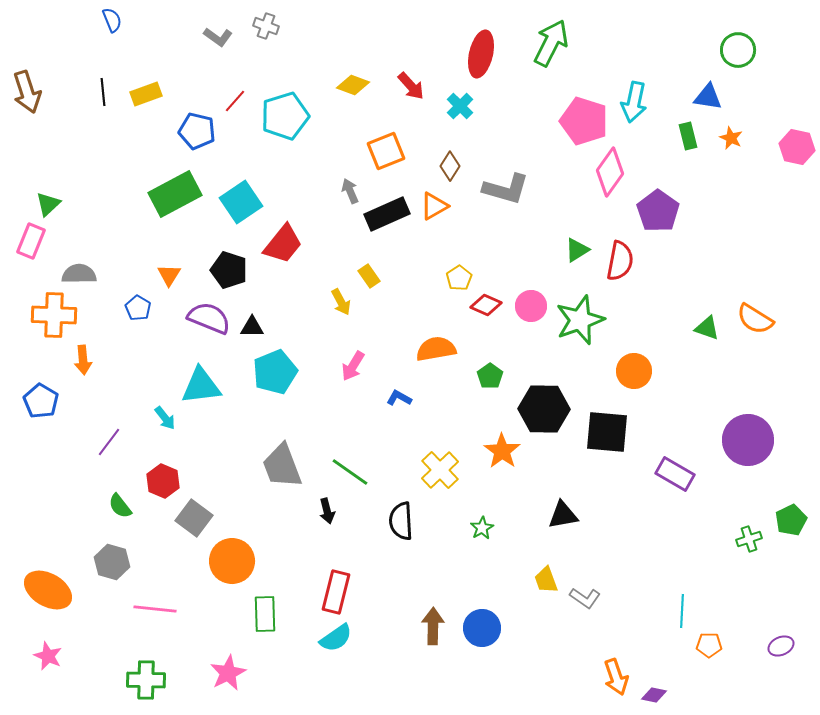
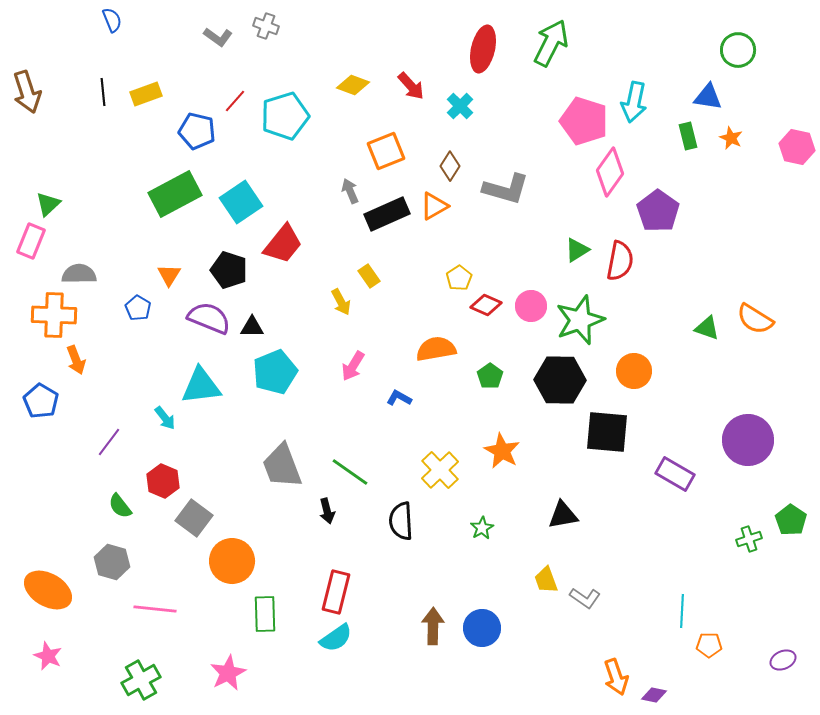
red ellipse at (481, 54): moved 2 px right, 5 px up
orange arrow at (83, 360): moved 7 px left; rotated 16 degrees counterclockwise
black hexagon at (544, 409): moved 16 px right, 29 px up
orange star at (502, 451): rotated 6 degrees counterclockwise
green pentagon at (791, 520): rotated 12 degrees counterclockwise
purple ellipse at (781, 646): moved 2 px right, 14 px down
green cross at (146, 680): moved 5 px left; rotated 30 degrees counterclockwise
